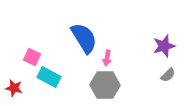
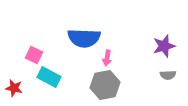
blue semicircle: rotated 124 degrees clockwise
pink square: moved 2 px right, 2 px up
gray semicircle: rotated 42 degrees clockwise
gray hexagon: rotated 12 degrees counterclockwise
